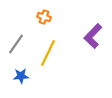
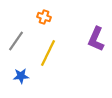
purple L-shape: moved 3 px right, 3 px down; rotated 20 degrees counterclockwise
gray line: moved 3 px up
